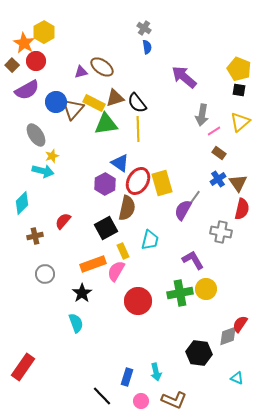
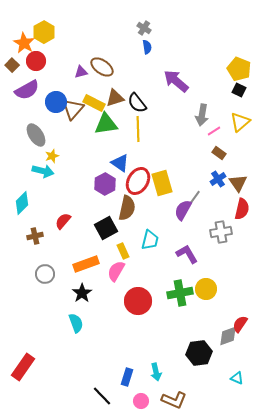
purple arrow at (184, 77): moved 8 px left, 4 px down
black square at (239, 90): rotated 16 degrees clockwise
gray cross at (221, 232): rotated 20 degrees counterclockwise
purple L-shape at (193, 260): moved 6 px left, 6 px up
orange rectangle at (93, 264): moved 7 px left
black hexagon at (199, 353): rotated 15 degrees counterclockwise
